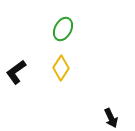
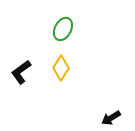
black L-shape: moved 5 px right
black arrow: rotated 84 degrees clockwise
